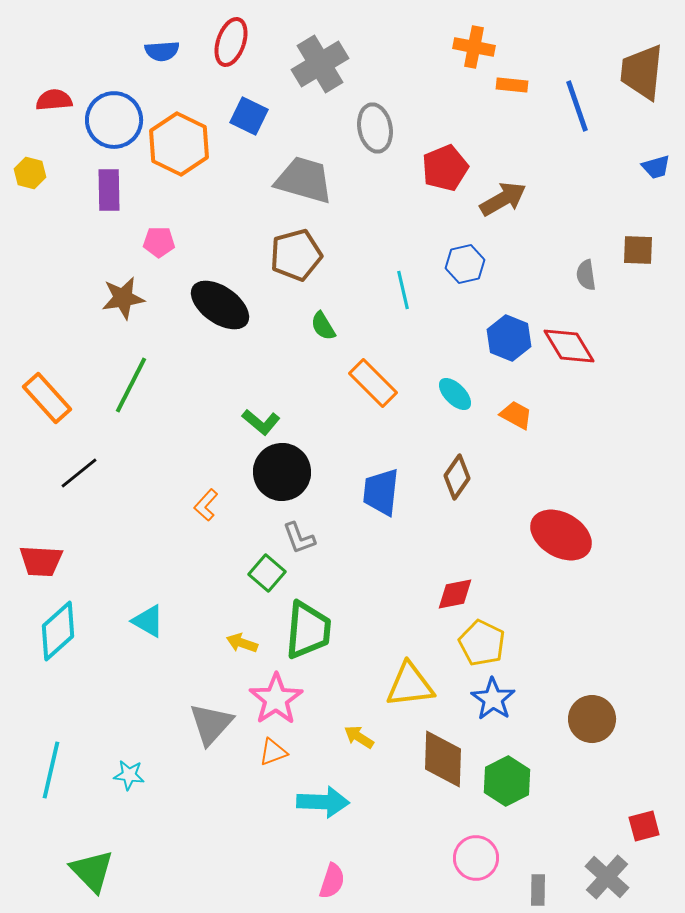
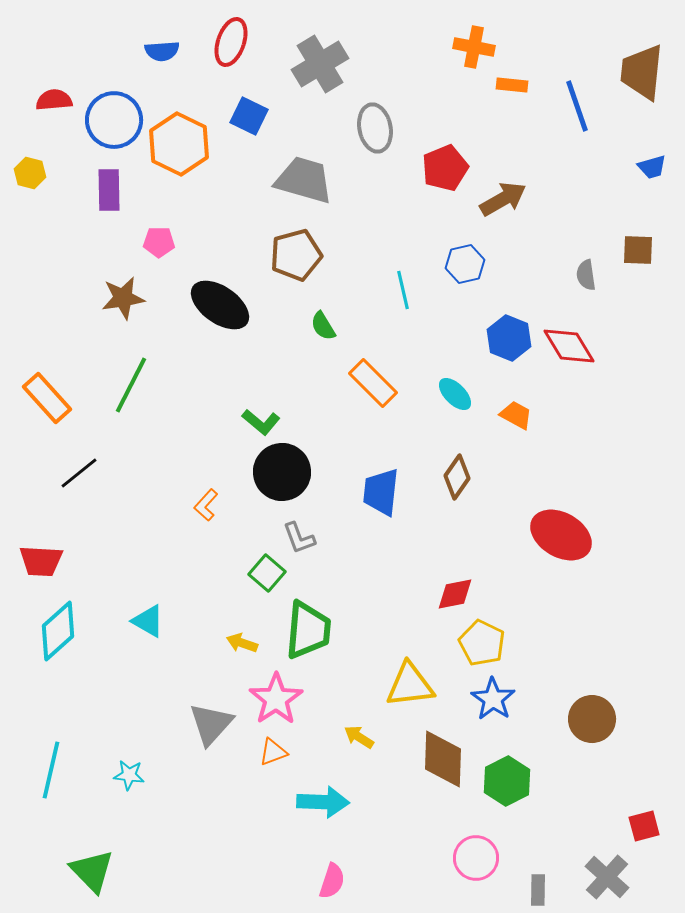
blue trapezoid at (656, 167): moved 4 px left
